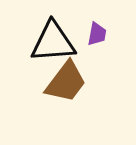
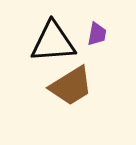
brown trapezoid: moved 5 px right, 4 px down; rotated 21 degrees clockwise
